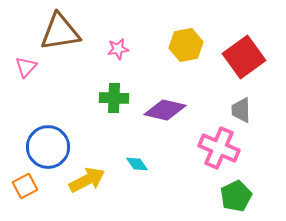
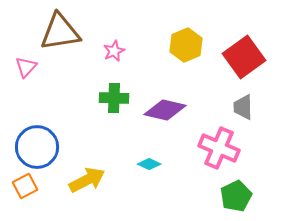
yellow hexagon: rotated 12 degrees counterclockwise
pink star: moved 4 px left, 2 px down; rotated 15 degrees counterclockwise
gray trapezoid: moved 2 px right, 3 px up
blue circle: moved 11 px left
cyan diamond: moved 12 px right; rotated 30 degrees counterclockwise
